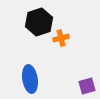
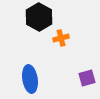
black hexagon: moved 5 px up; rotated 12 degrees counterclockwise
purple square: moved 8 px up
